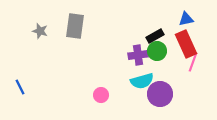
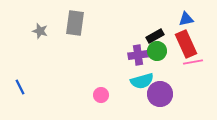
gray rectangle: moved 3 px up
pink line: rotated 60 degrees clockwise
